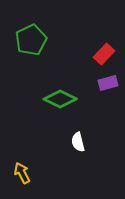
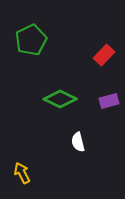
red rectangle: moved 1 px down
purple rectangle: moved 1 px right, 18 px down
